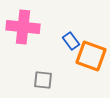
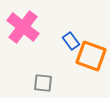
pink cross: rotated 32 degrees clockwise
gray square: moved 3 px down
